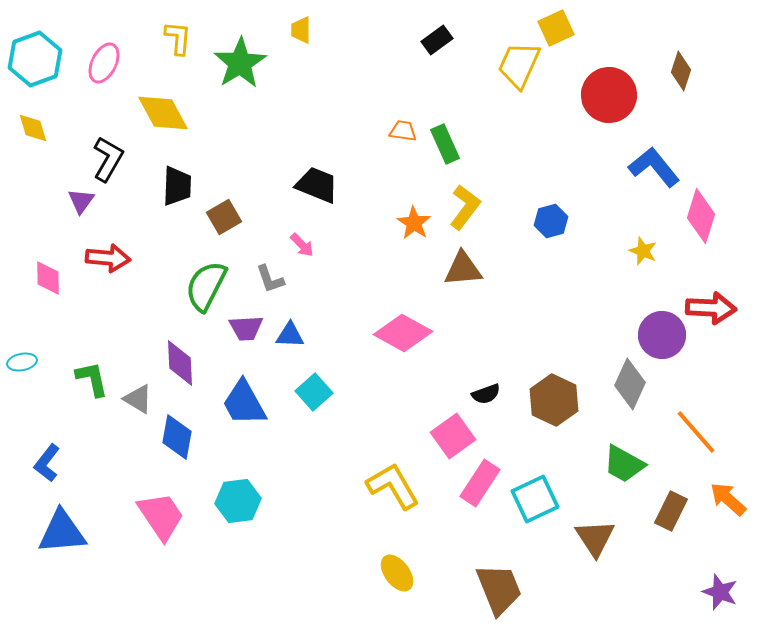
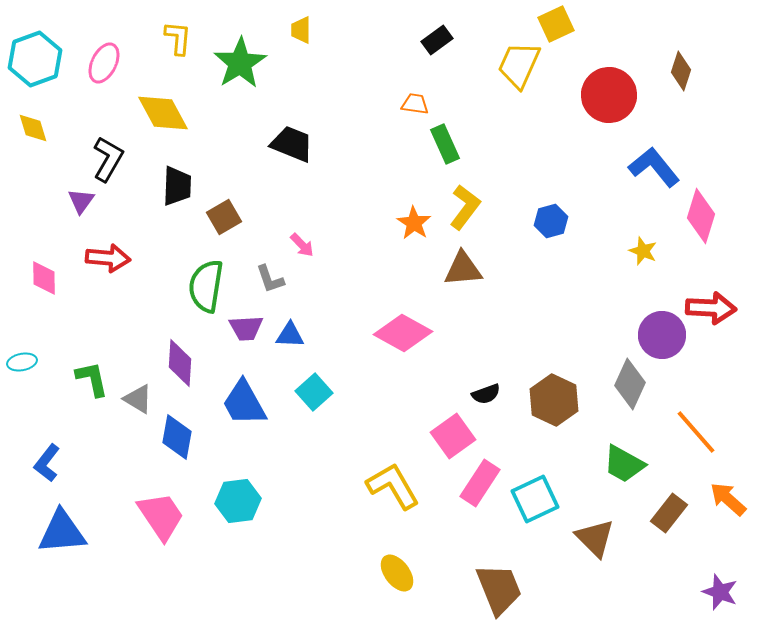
yellow square at (556, 28): moved 4 px up
orange trapezoid at (403, 131): moved 12 px right, 27 px up
black trapezoid at (317, 185): moved 25 px left, 41 px up
pink diamond at (48, 278): moved 4 px left
green semicircle at (206, 286): rotated 18 degrees counterclockwise
purple diamond at (180, 363): rotated 6 degrees clockwise
brown rectangle at (671, 511): moved 2 px left, 2 px down; rotated 12 degrees clockwise
brown triangle at (595, 538): rotated 12 degrees counterclockwise
